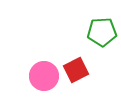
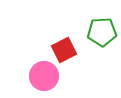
red square: moved 12 px left, 20 px up
